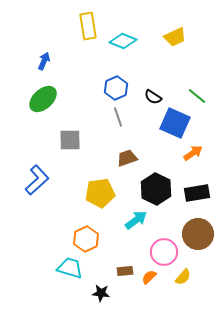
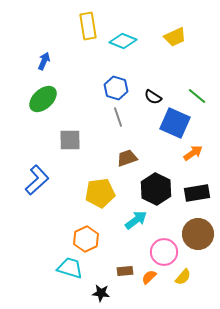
blue hexagon: rotated 20 degrees counterclockwise
